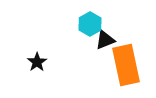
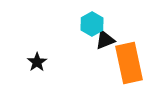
cyan hexagon: moved 2 px right
orange rectangle: moved 3 px right, 2 px up
